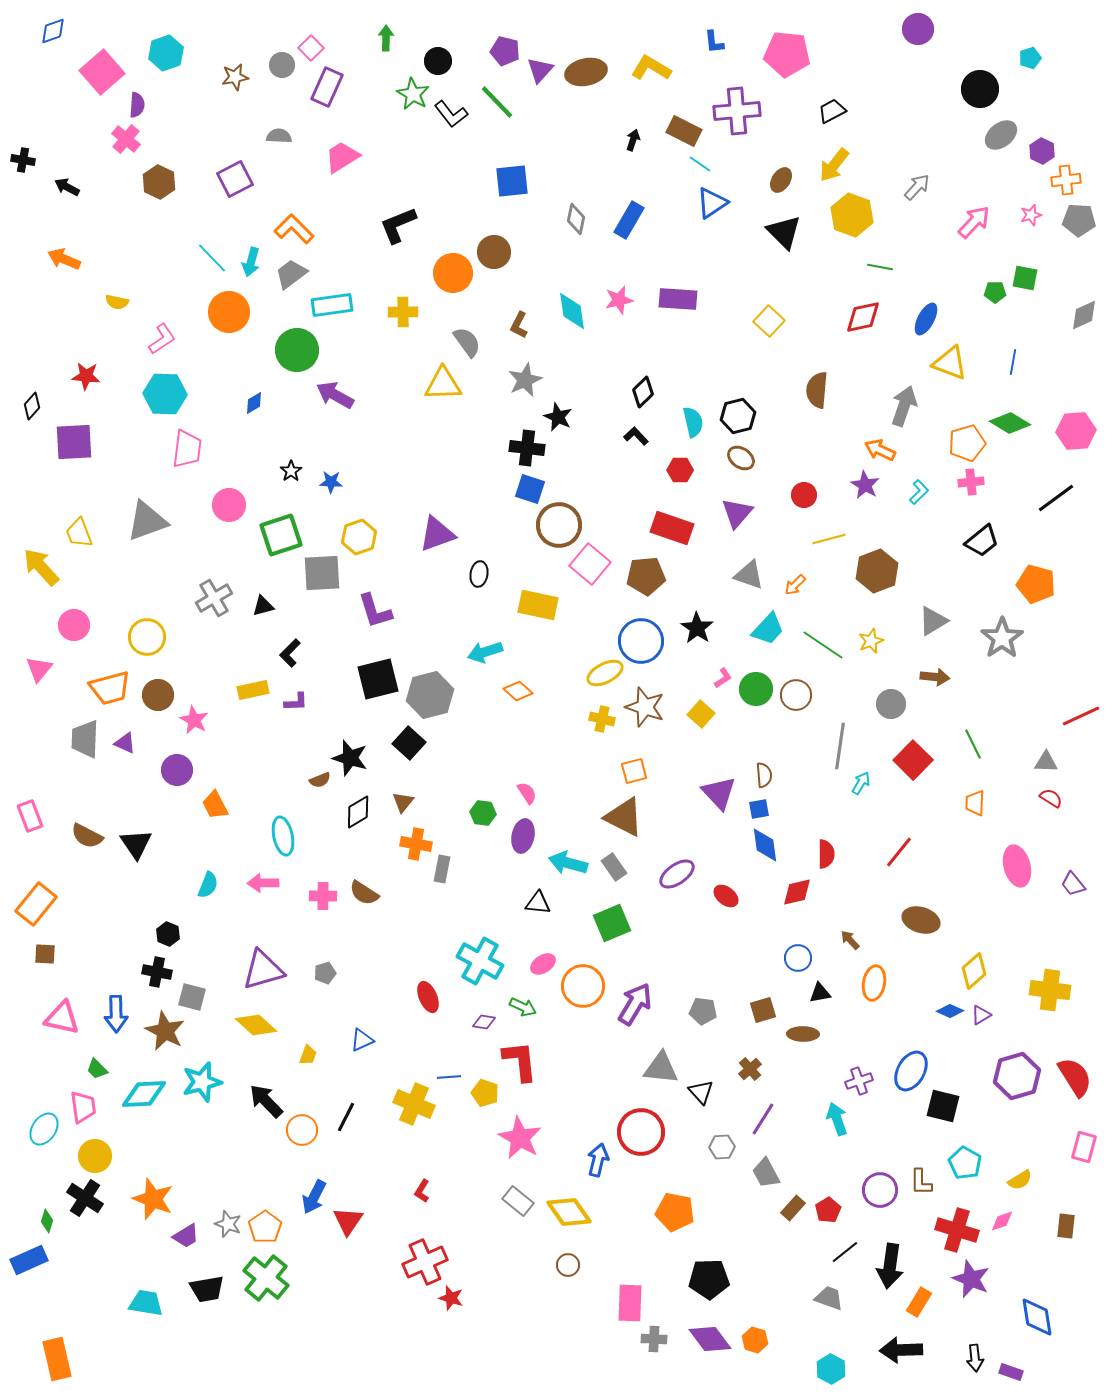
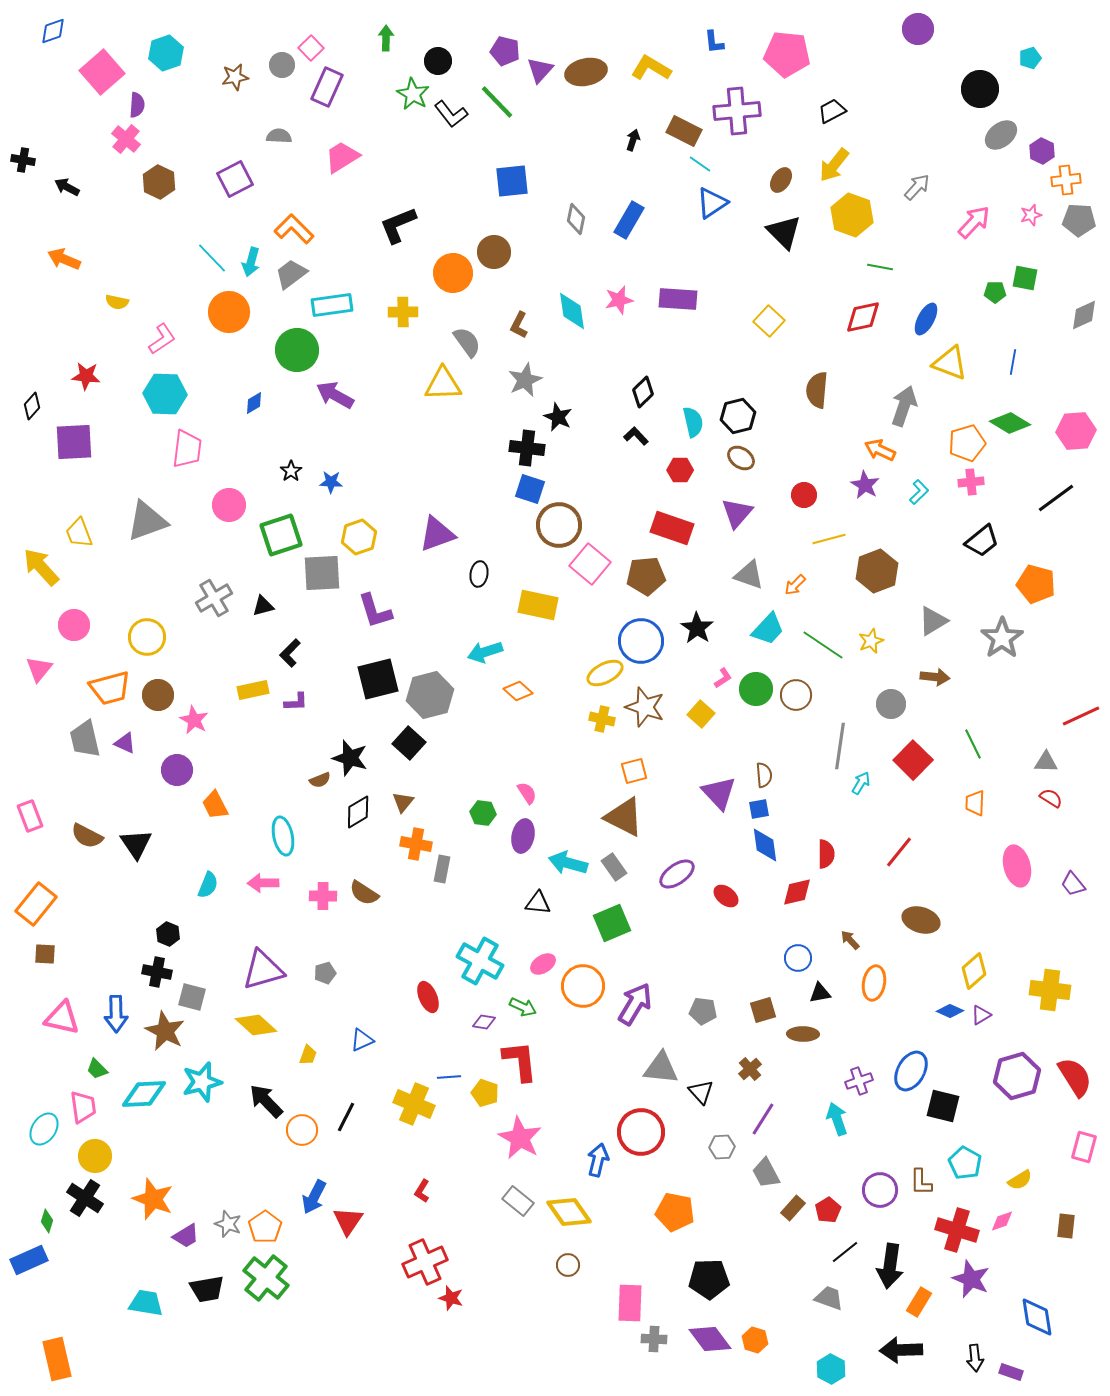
gray trapezoid at (85, 739): rotated 15 degrees counterclockwise
